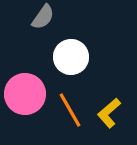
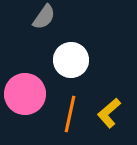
gray semicircle: moved 1 px right
white circle: moved 3 px down
orange line: moved 4 px down; rotated 42 degrees clockwise
